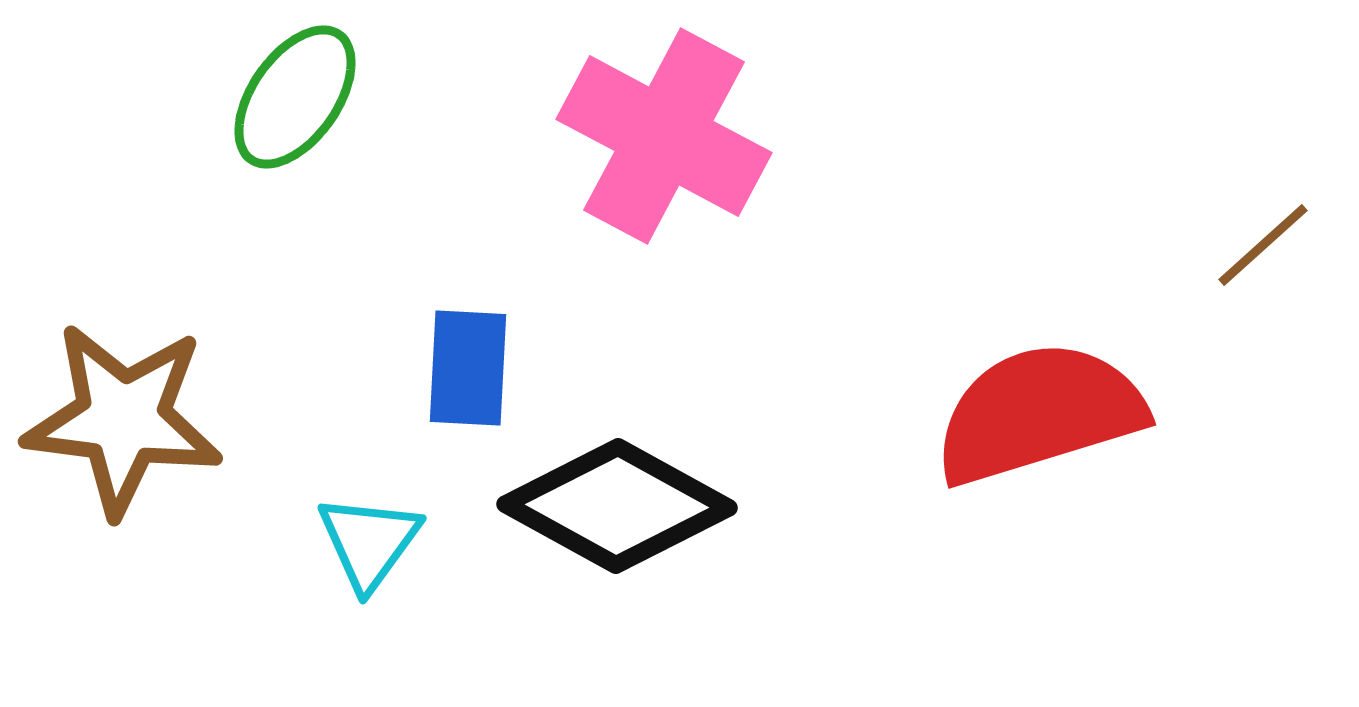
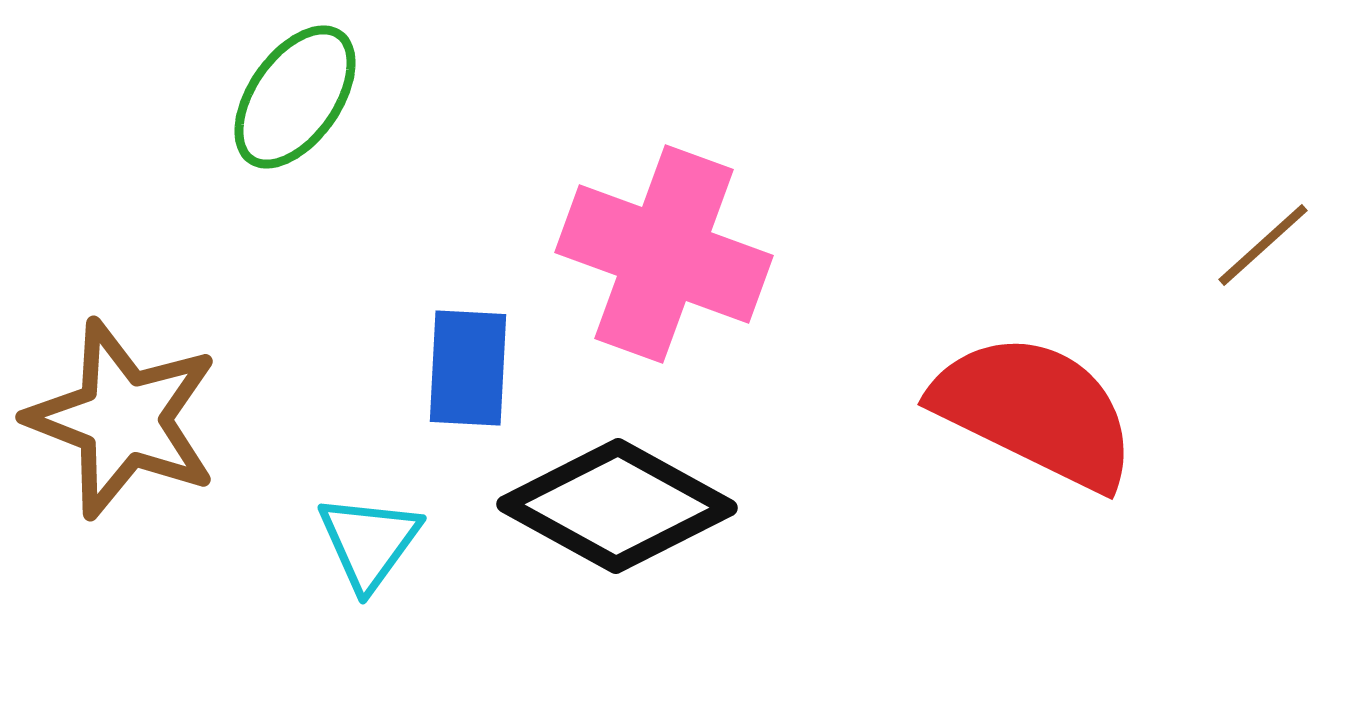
pink cross: moved 118 px down; rotated 8 degrees counterclockwise
red semicircle: moved 4 px left, 2 px up; rotated 43 degrees clockwise
brown star: rotated 14 degrees clockwise
